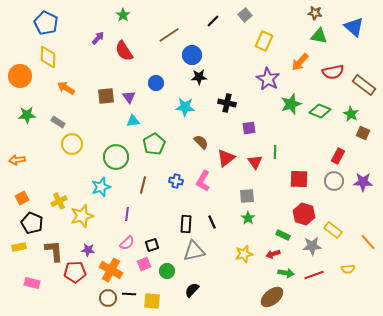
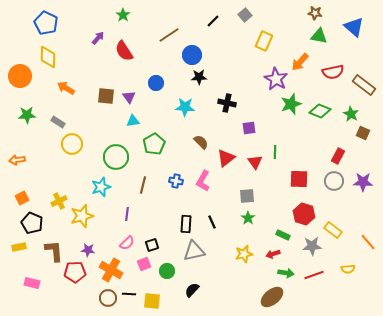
purple star at (268, 79): moved 8 px right
brown square at (106, 96): rotated 12 degrees clockwise
